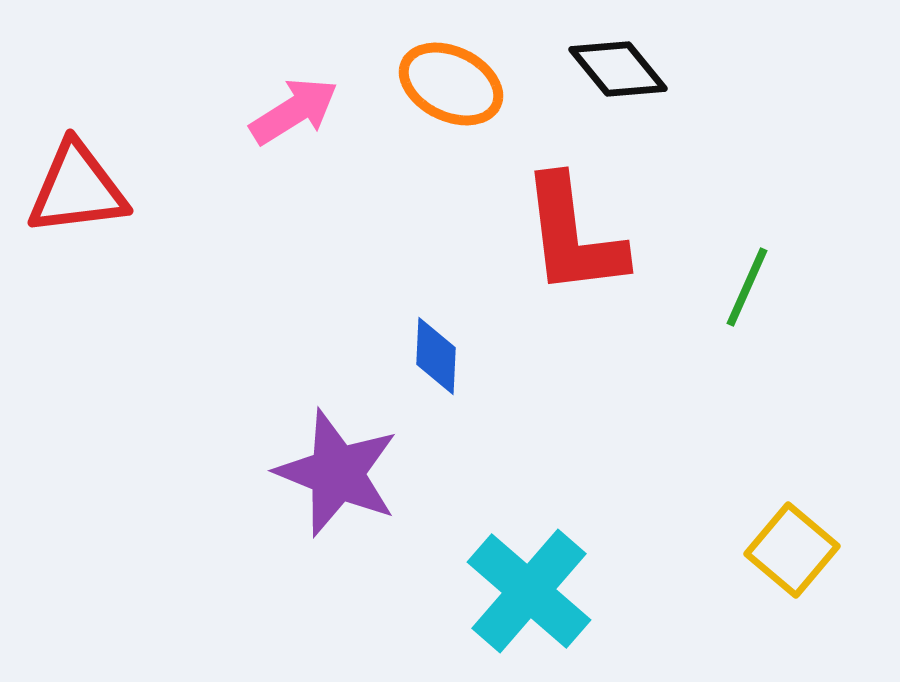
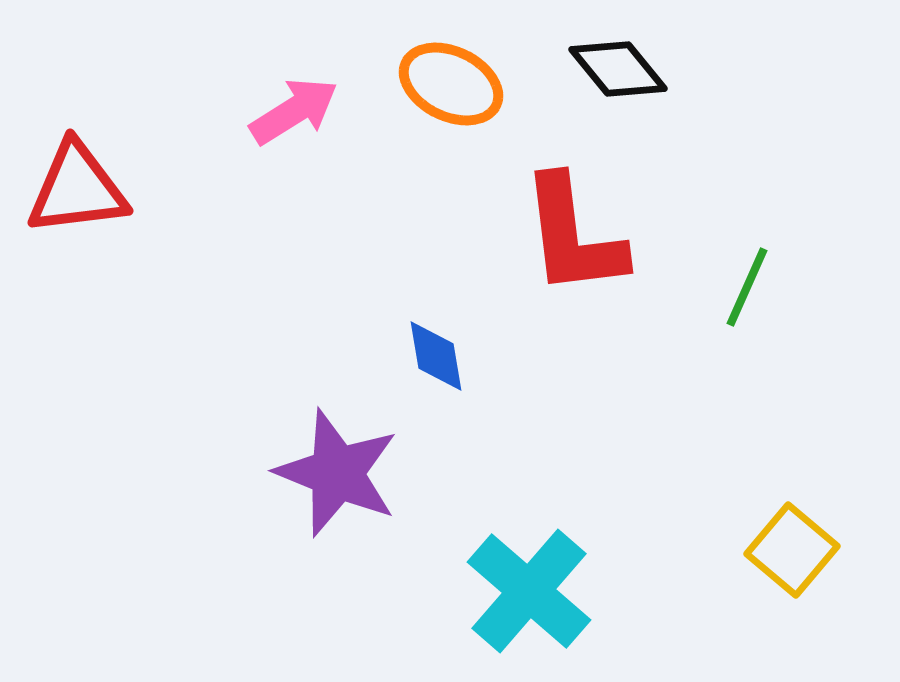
blue diamond: rotated 12 degrees counterclockwise
